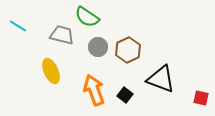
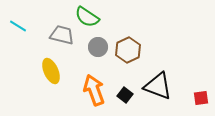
black triangle: moved 3 px left, 7 px down
red square: rotated 21 degrees counterclockwise
